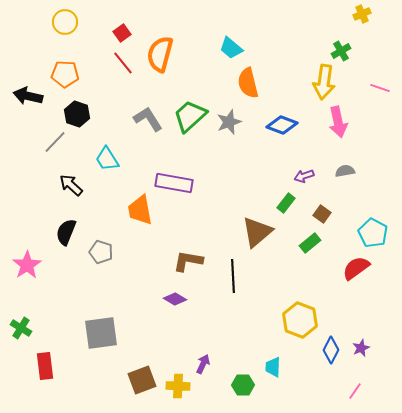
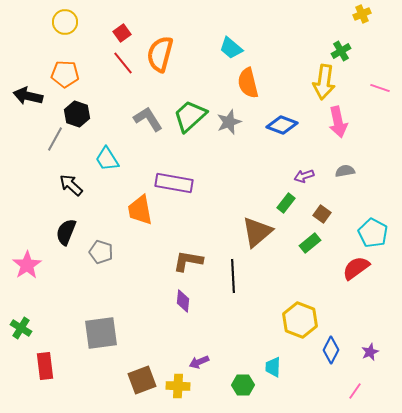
gray line at (55, 142): moved 3 px up; rotated 15 degrees counterclockwise
purple diamond at (175, 299): moved 8 px right, 2 px down; rotated 65 degrees clockwise
purple star at (361, 348): moved 9 px right, 4 px down
purple arrow at (203, 364): moved 4 px left, 2 px up; rotated 138 degrees counterclockwise
